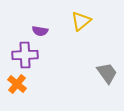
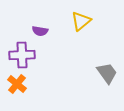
purple cross: moved 3 px left
